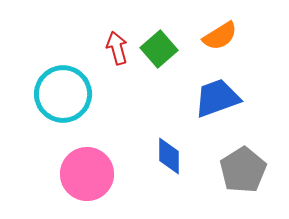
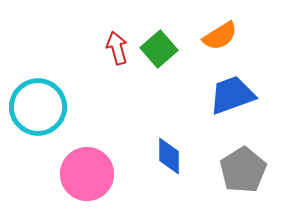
cyan circle: moved 25 px left, 13 px down
blue trapezoid: moved 15 px right, 3 px up
